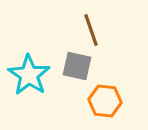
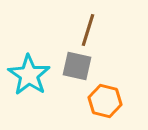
brown line: moved 3 px left; rotated 36 degrees clockwise
orange hexagon: rotated 8 degrees clockwise
